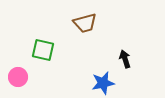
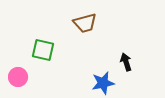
black arrow: moved 1 px right, 3 px down
